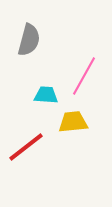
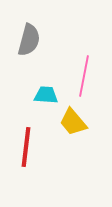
pink line: rotated 18 degrees counterclockwise
yellow trapezoid: rotated 124 degrees counterclockwise
red line: rotated 45 degrees counterclockwise
